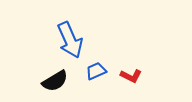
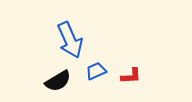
red L-shape: rotated 30 degrees counterclockwise
black semicircle: moved 3 px right
